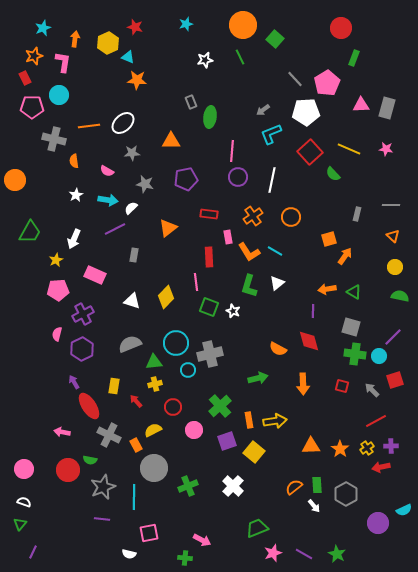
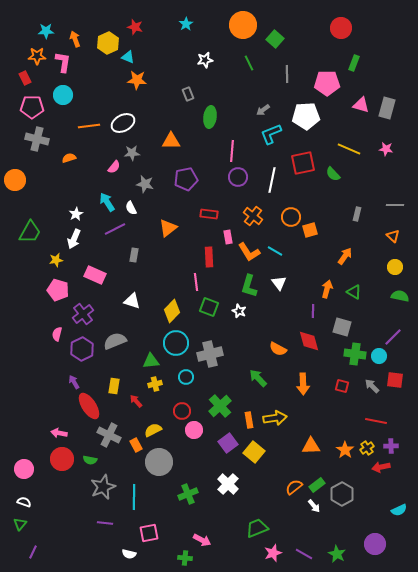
cyan star at (186, 24): rotated 16 degrees counterclockwise
cyan star at (43, 28): moved 3 px right, 3 px down; rotated 21 degrees clockwise
orange arrow at (75, 39): rotated 28 degrees counterclockwise
orange star at (34, 56): moved 3 px right; rotated 18 degrees clockwise
green line at (240, 57): moved 9 px right, 6 px down
green rectangle at (354, 58): moved 5 px down
gray line at (295, 79): moved 8 px left, 5 px up; rotated 42 degrees clockwise
pink pentagon at (327, 83): rotated 30 degrees clockwise
cyan circle at (59, 95): moved 4 px right
gray rectangle at (191, 102): moved 3 px left, 8 px up
pink triangle at (361, 105): rotated 18 degrees clockwise
white pentagon at (306, 112): moved 4 px down
white ellipse at (123, 123): rotated 15 degrees clockwise
gray cross at (54, 139): moved 17 px left
red square at (310, 152): moved 7 px left, 11 px down; rotated 30 degrees clockwise
orange semicircle at (74, 161): moved 5 px left, 3 px up; rotated 80 degrees clockwise
pink semicircle at (107, 171): moved 7 px right, 4 px up; rotated 80 degrees counterclockwise
white star at (76, 195): moved 19 px down
cyan arrow at (108, 200): moved 1 px left, 2 px down; rotated 132 degrees counterclockwise
gray line at (391, 205): moved 4 px right
white semicircle at (131, 208): rotated 72 degrees counterclockwise
orange cross at (253, 216): rotated 18 degrees counterclockwise
orange square at (329, 239): moved 19 px left, 9 px up
yellow star at (56, 260): rotated 16 degrees clockwise
white triangle at (277, 283): moved 2 px right; rotated 28 degrees counterclockwise
orange arrow at (327, 289): rotated 114 degrees clockwise
pink pentagon at (58, 290): rotated 20 degrees clockwise
yellow diamond at (166, 297): moved 6 px right, 14 px down
white star at (233, 311): moved 6 px right
purple cross at (83, 314): rotated 10 degrees counterclockwise
gray square at (351, 327): moved 9 px left
gray semicircle at (130, 344): moved 15 px left, 3 px up
green triangle at (154, 362): moved 3 px left, 1 px up
cyan circle at (188, 370): moved 2 px left, 7 px down
green arrow at (258, 378): rotated 120 degrees counterclockwise
red square at (395, 380): rotated 24 degrees clockwise
gray arrow at (372, 390): moved 4 px up
red circle at (173, 407): moved 9 px right, 4 px down
yellow arrow at (275, 421): moved 3 px up
red line at (376, 421): rotated 40 degrees clockwise
pink arrow at (62, 432): moved 3 px left, 1 px down
purple square at (227, 441): moved 1 px right, 2 px down; rotated 18 degrees counterclockwise
orange star at (340, 449): moved 5 px right, 1 px down
gray circle at (154, 468): moved 5 px right, 6 px up
red circle at (68, 470): moved 6 px left, 11 px up
green rectangle at (317, 485): rotated 56 degrees clockwise
green cross at (188, 486): moved 8 px down
white cross at (233, 486): moved 5 px left, 2 px up
gray hexagon at (346, 494): moved 4 px left
cyan semicircle at (404, 510): moved 5 px left
purple line at (102, 519): moved 3 px right, 4 px down
purple circle at (378, 523): moved 3 px left, 21 px down
